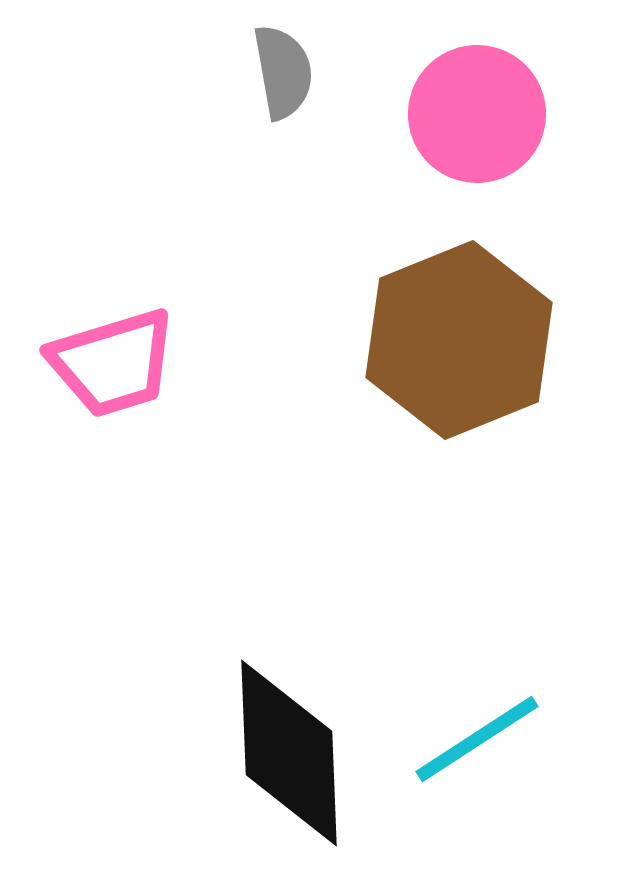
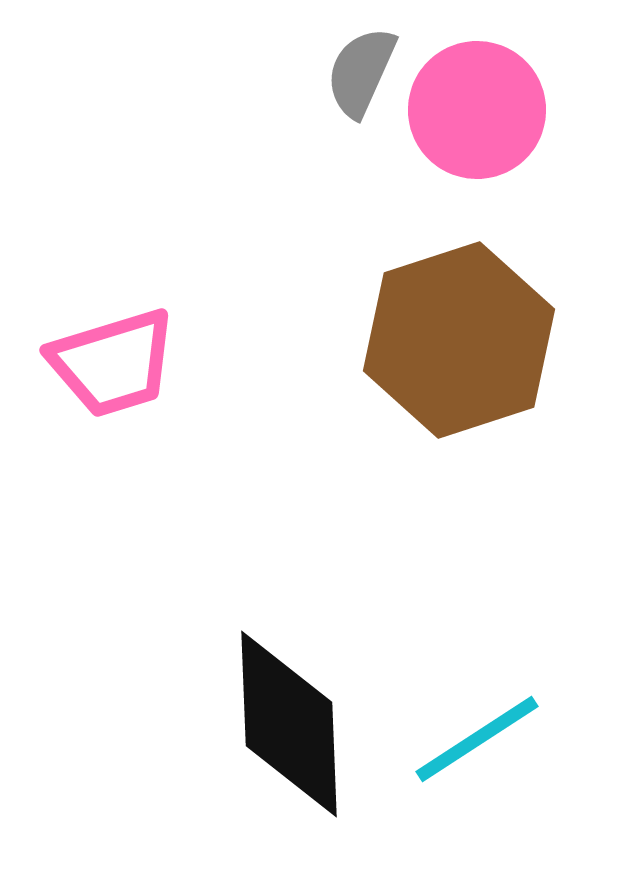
gray semicircle: moved 78 px right; rotated 146 degrees counterclockwise
pink circle: moved 4 px up
brown hexagon: rotated 4 degrees clockwise
black diamond: moved 29 px up
